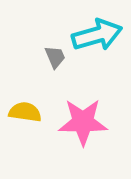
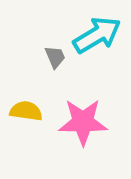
cyan arrow: rotated 15 degrees counterclockwise
yellow semicircle: moved 1 px right, 1 px up
